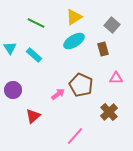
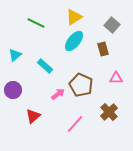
cyan ellipse: rotated 20 degrees counterclockwise
cyan triangle: moved 5 px right, 7 px down; rotated 24 degrees clockwise
cyan rectangle: moved 11 px right, 11 px down
pink line: moved 12 px up
